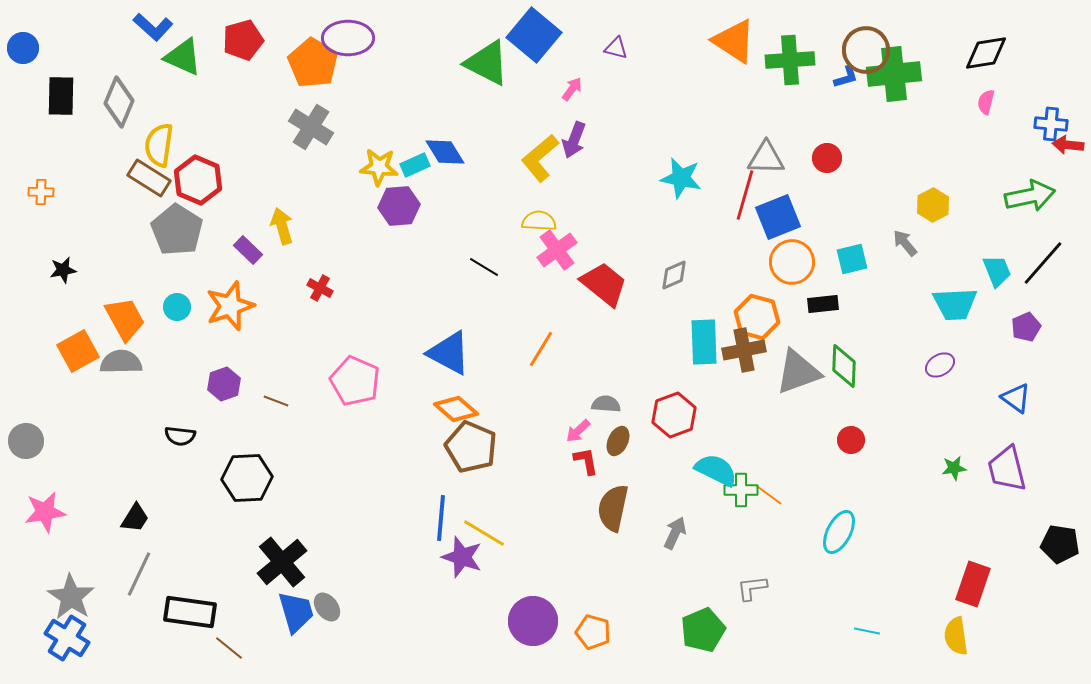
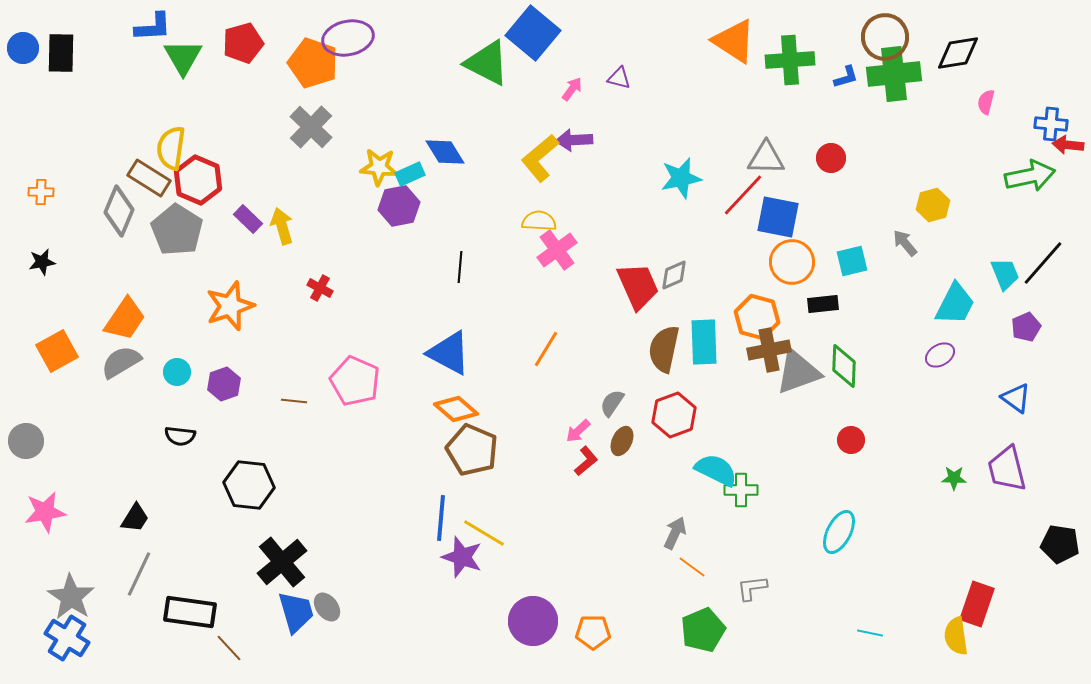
blue L-shape at (153, 27): rotated 45 degrees counterclockwise
blue square at (534, 35): moved 1 px left, 2 px up
purple ellipse at (348, 38): rotated 12 degrees counterclockwise
red pentagon at (243, 40): moved 3 px down
purple triangle at (616, 48): moved 3 px right, 30 px down
brown circle at (866, 50): moved 19 px right, 13 px up
black diamond at (986, 53): moved 28 px left
green triangle at (183, 57): rotated 36 degrees clockwise
orange pentagon at (313, 63): rotated 12 degrees counterclockwise
black rectangle at (61, 96): moved 43 px up
gray diamond at (119, 102): moved 109 px down
gray cross at (311, 127): rotated 12 degrees clockwise
purple arrow at (574, 140): rotated 66 degrees clockwise
yellow semicircle at (159, 145): moved 12 px right, 3 px down
red circle at (827, 158): moved 4 px right
cyan rectangle at (415, 165): moved 5 px left, 9 px down
cyan star at (681, 178): rotated 24 degrees counterclockwise
red line at (745, 195): moved 2 px left; rotated 27 degrees clockwise
green arrow at (1030, 196): moved 20 px up
yellow hexagon at (933, 205): rotated 12 degrees clockwise
purple hexagon at (399, 206): rotated 6 degrees counterclockwise
blue square at (778, 217): rotated 33 degrees clockwise
purple rectangle at (248, 250): moved 31 px up
cyan square at (852, 259): moved 2 px down
black line at (484, 267): moved 24 px left; rotated 64 degrees clockwise
black star at (63, 270): moved 21 px left, 8 px up
cyan trapezoid at (997, 271): moved 8 px right, 3 px down
red trapezoid at (604, 284): moved 34 px right, 2 px down; rotated 27 degrees clockwise
cyan trapezoid at (955, 304): rotated 60 degrees counterclockwise
cyan circle at (177, 307): moved 65 px down
orange trapezoid at (125, 319): rotated 63 degrees clockwise
orange line at (541, 349): moved 5 px right
brown cross at (744, 350): moved 25 px right
orange square at (78, 351): moved 21 px left
gray semicircle at (121, 362): rotated 30 degrees counterclockwise
purple ellipse at (940, 365): moved 10 px up
brown line at (276, 401): moved 18 px right; rotated 15 degrees counterclockwise
gray semicircle at (606, 404): moved 6 px right, 1 px up; rotated 60 degrees counterclockwise
brown ellipse at (618, 441): moved 4 px right
brown pentagon at (471, 447): moved 1 px right, 3 px down
red L-shape at (586, 461): rotated 60 degrees clockwise
green star at (954, 468): moved 10 px down; rotated 10 degrees clockwise
black hexagon at (247, 478): moved 2 px right, 7 px down; rotated 9 degrees clockwise
orange line at (769, 495): moved 77 px left, 72 px down
brown semicircle at (613, 508): moved 51 px right, 159 px up
red rectangle at (973, 584): moved 4 px right, 20 px down
cyan line at (867, 631): moved 3 px right, 2 px down
orange pentagon at (593, 632): rotated 16 degrees counterclockwise
brown line at (229, 648): rotated 8 degrees clockwise
